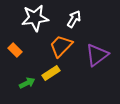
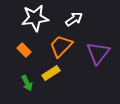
white arrow: rotated 24 degrees clockwise
orange rectangle: moved 9 px right
purple triangle: moved 1 px right, 2 px up; rotated 15 degrees counterclockwise
green arrow: rotated 91 degrees clockwise
